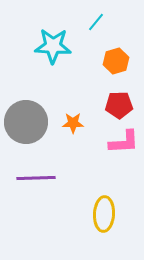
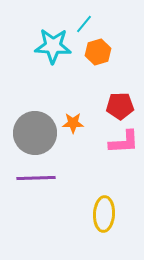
cyan line: moved 12 px left, 2 px down
orange hexagon: moved 18 px left, 9 px up
red pentagon: moved 1 px right, 1 px down
gray circle: moved 9 px right, 11 px down
